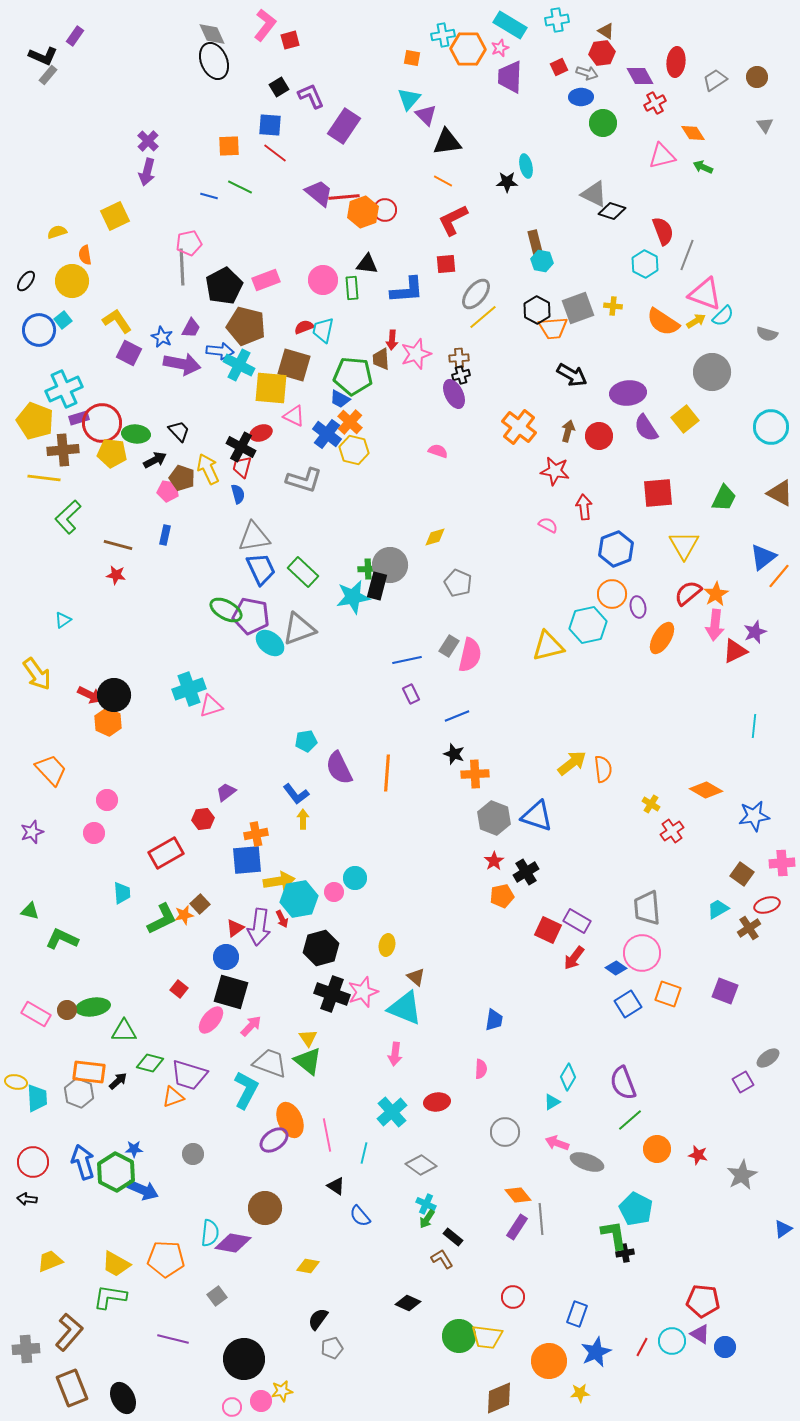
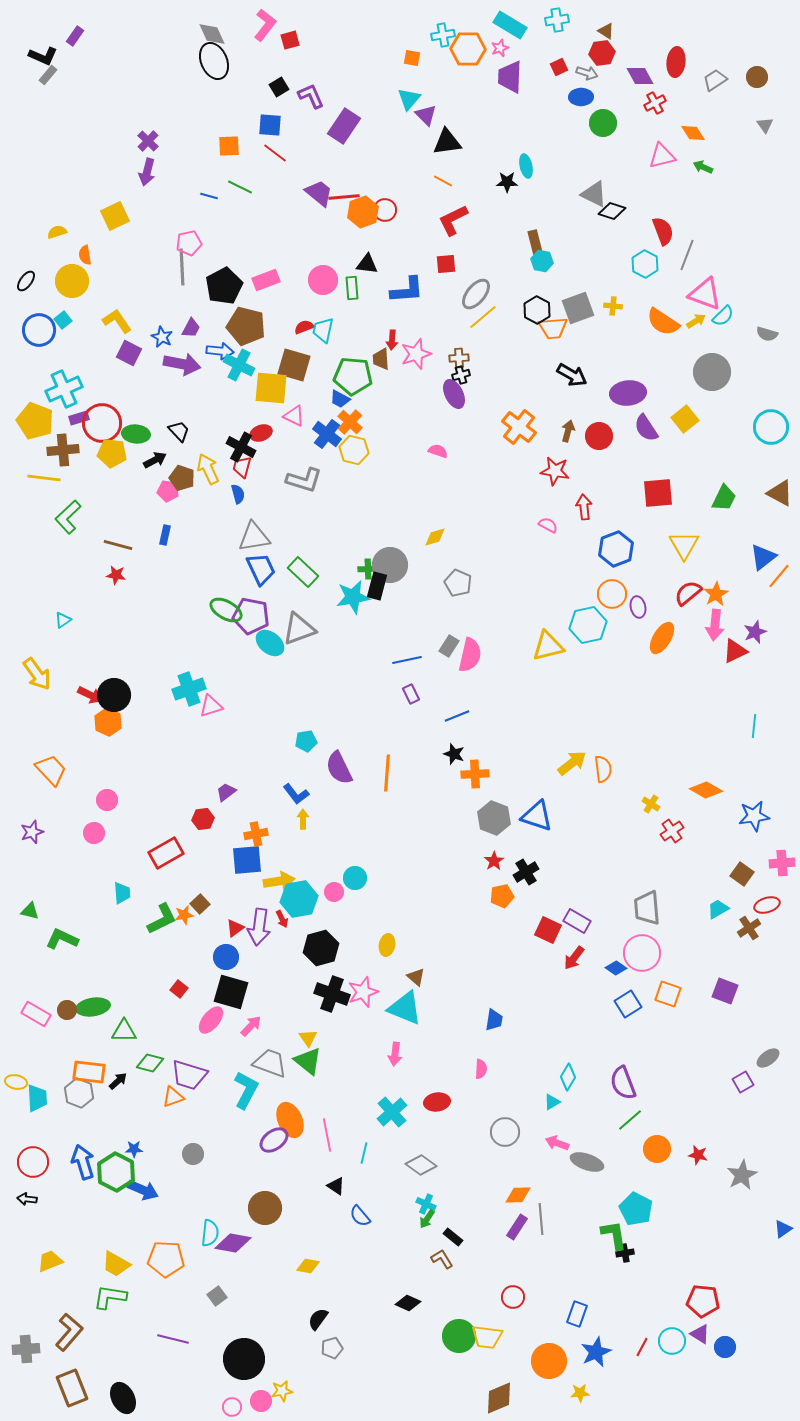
orange diamond at (518, 1195): rotated 52 degrees counterclockwise
